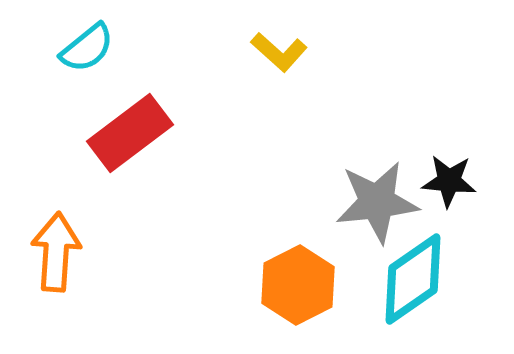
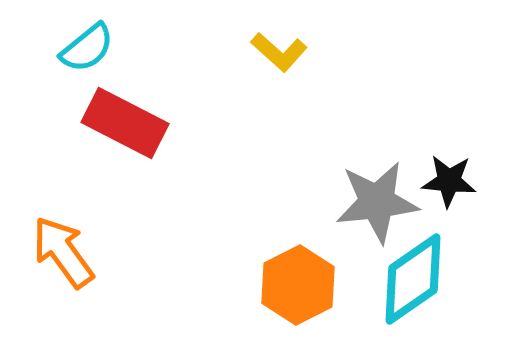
red rectangle: moved 5 px left, 10 px up; rotated 64 degrees clockwise
orange arrow: moved 7 px right; rotated 40 degrees counterclockwise
